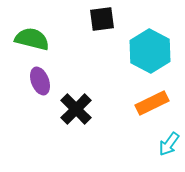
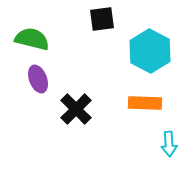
purple ellipse: moved 2 px left, 2 px up
orange rectangle: moved 7 px left; rotated 28 degrees clockwise
cyan arrow: rotated 40 degrees counterclockwise
